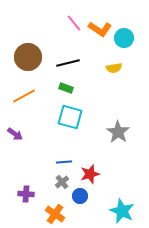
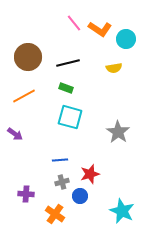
cyan circle: moved 2 px right, 1 px down
blue line: moved 4 px left, 2 px up
gray cross: rotated 24 degrees clockwise
